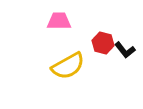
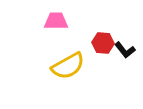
pink trapezoid: moved 3 px left
red hexagon: rotated 10 degrees counterclockwise
